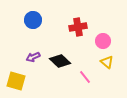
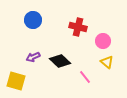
red cross: rotated 24 degrees clockwise
